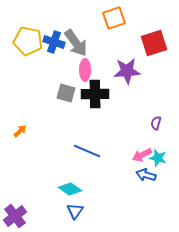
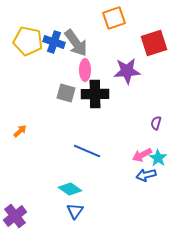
cyan star: rotated 18 degrees clockwise
blue arrow: rotated 30 degrees counterclockwise
